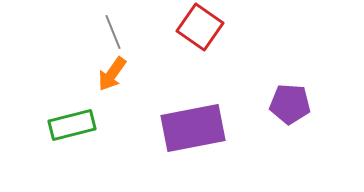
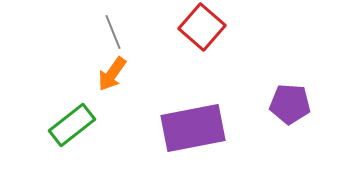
red square: moved 2 px right; rotated 6 degrees clockwise
green rectangle: rotated 24 degrees counterclockwise
